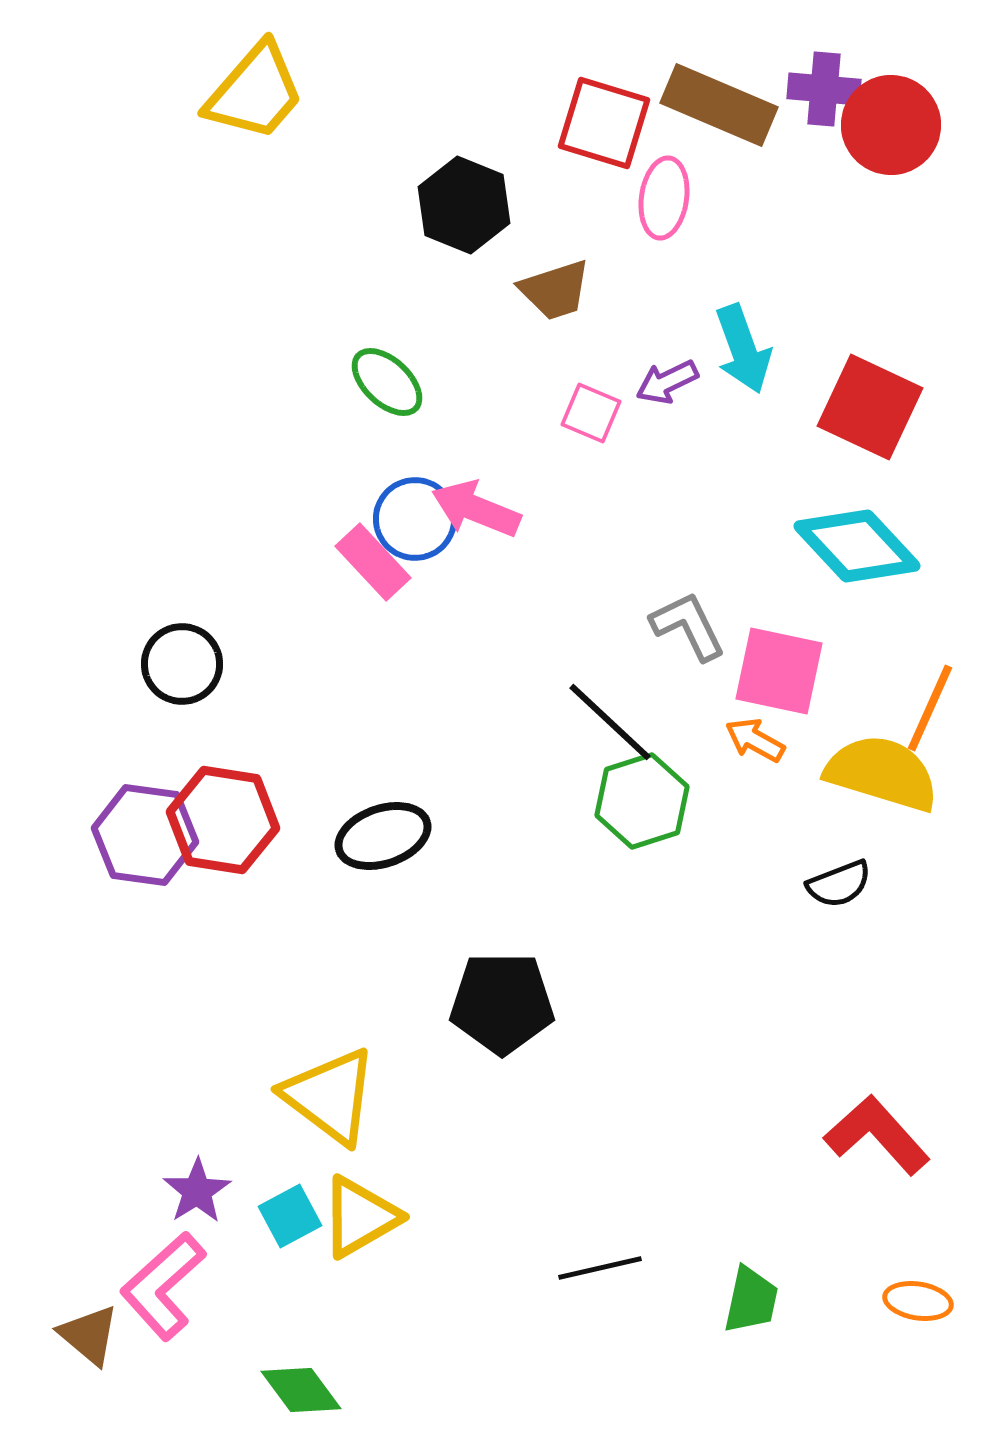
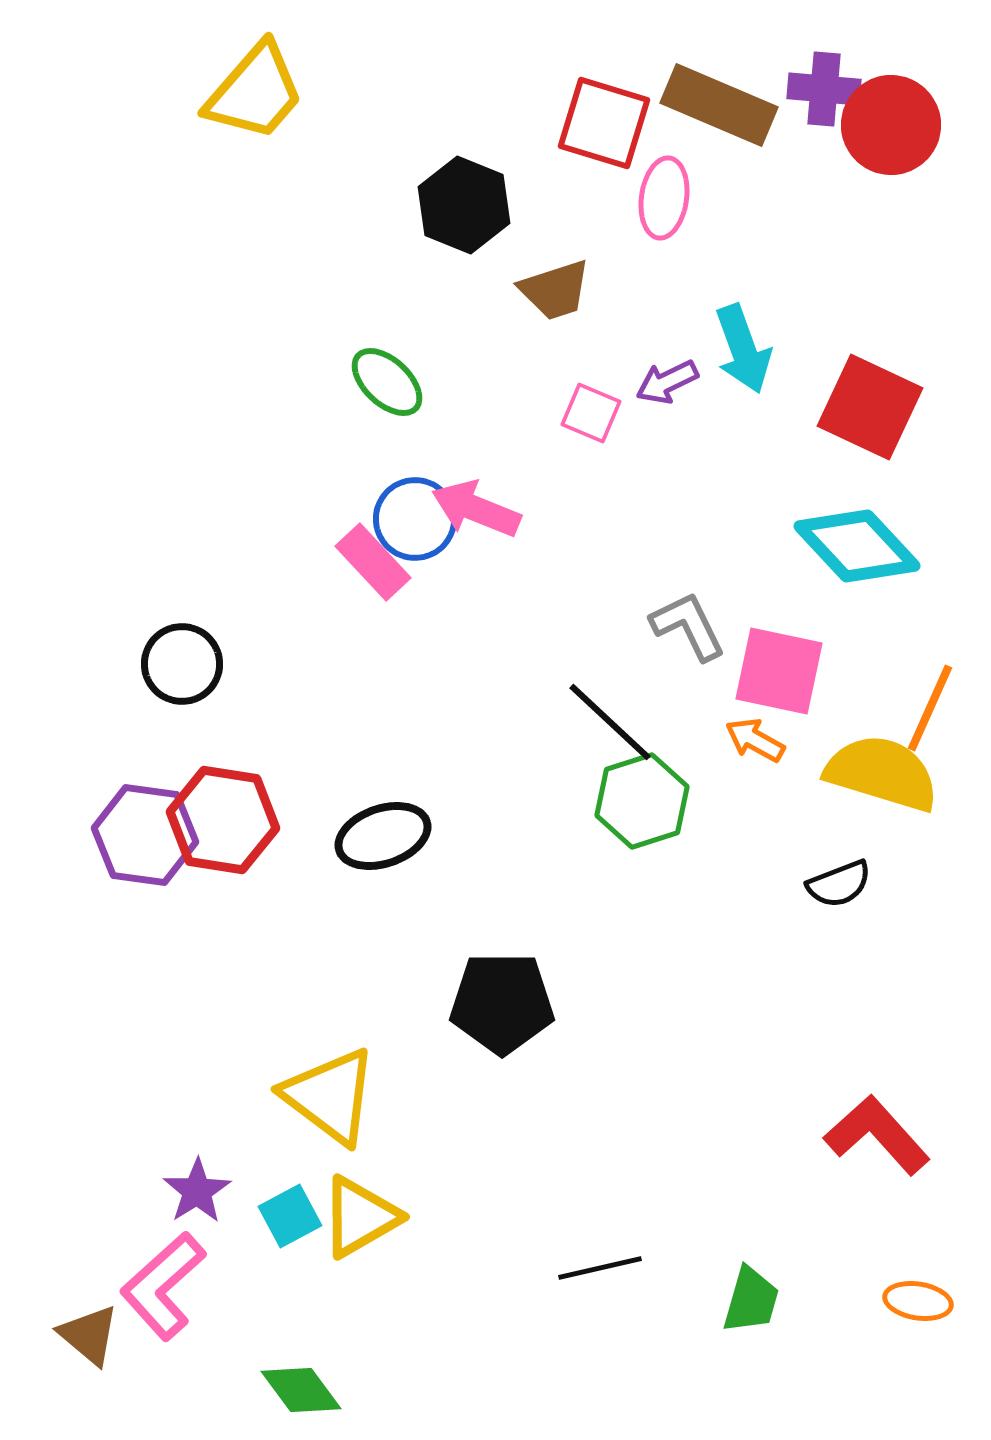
green trapezoid at (751, 1300): rotated 4 degrees clockwise
